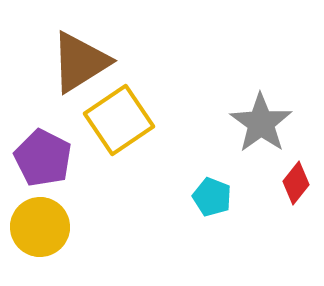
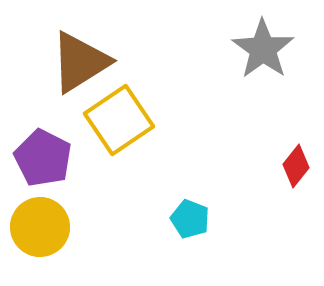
gray star: moved 2 px right, 74 px up
red diamond: moved 17 px up
cyan pentagon: moved 22 px left, 22 px down
